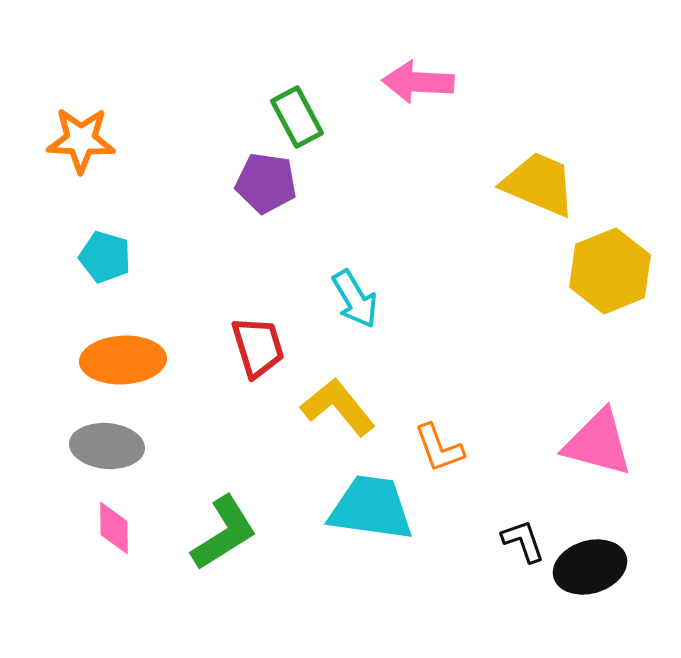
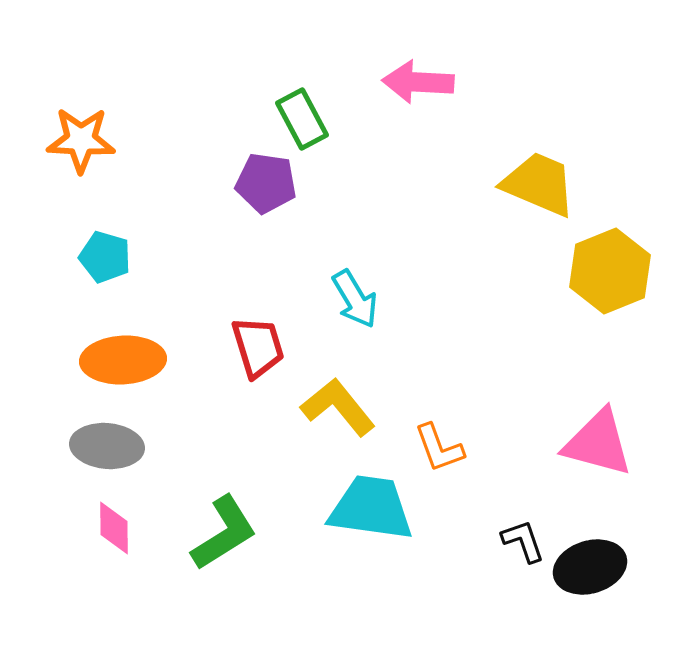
green rectangle: moved 5 px right, 2 px down
